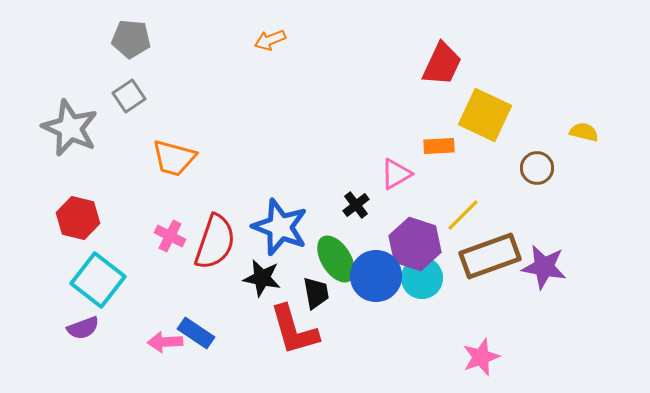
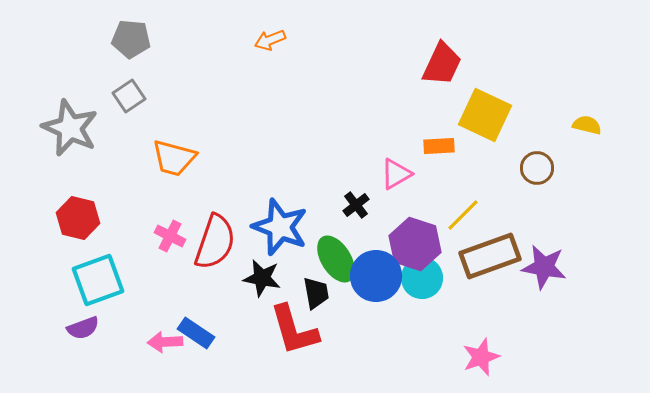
yellow semicircle: moved 3 px right, 7 px up
cyan square: rotated 32 degrees clockwise
